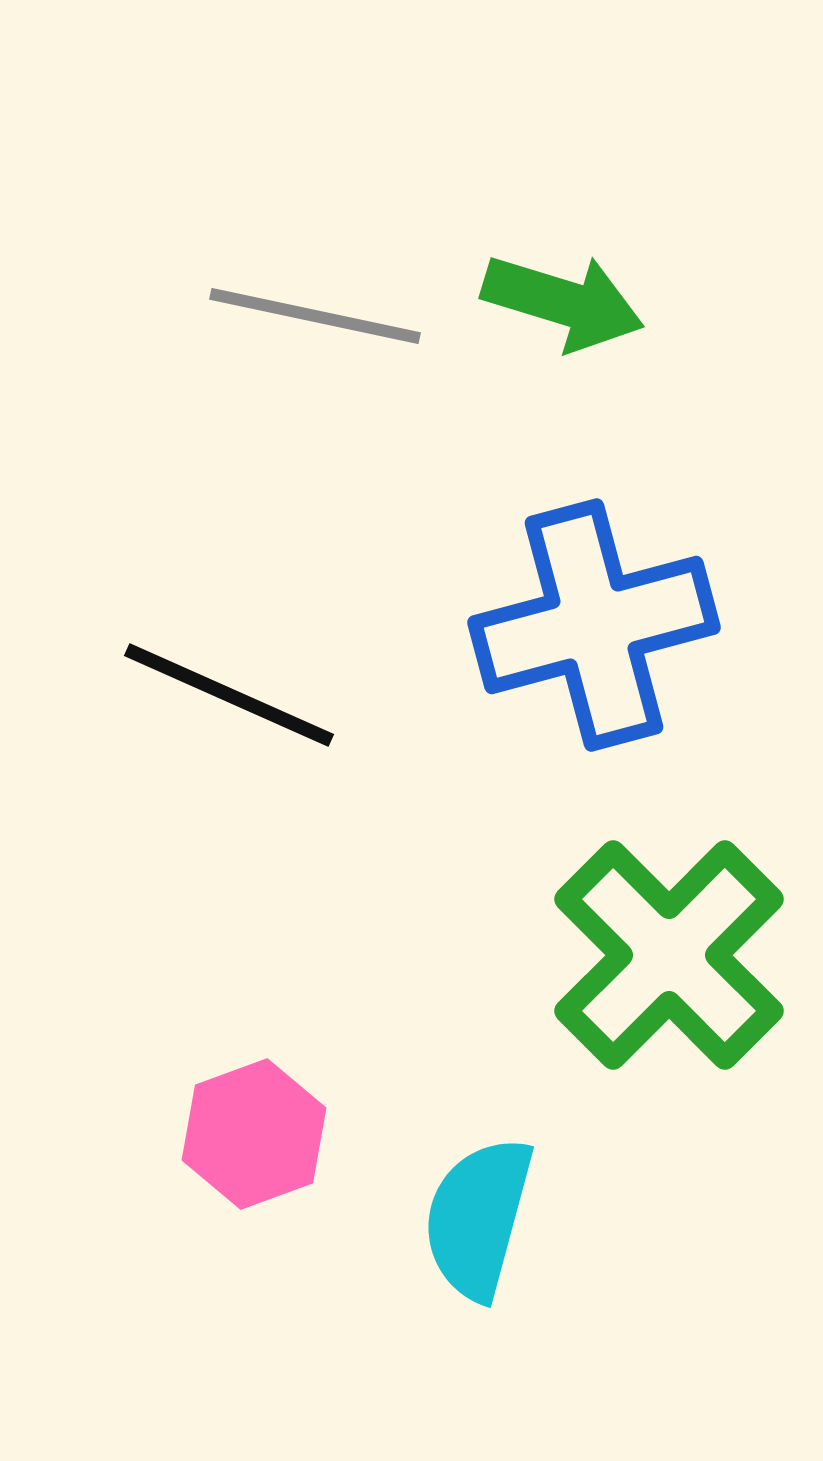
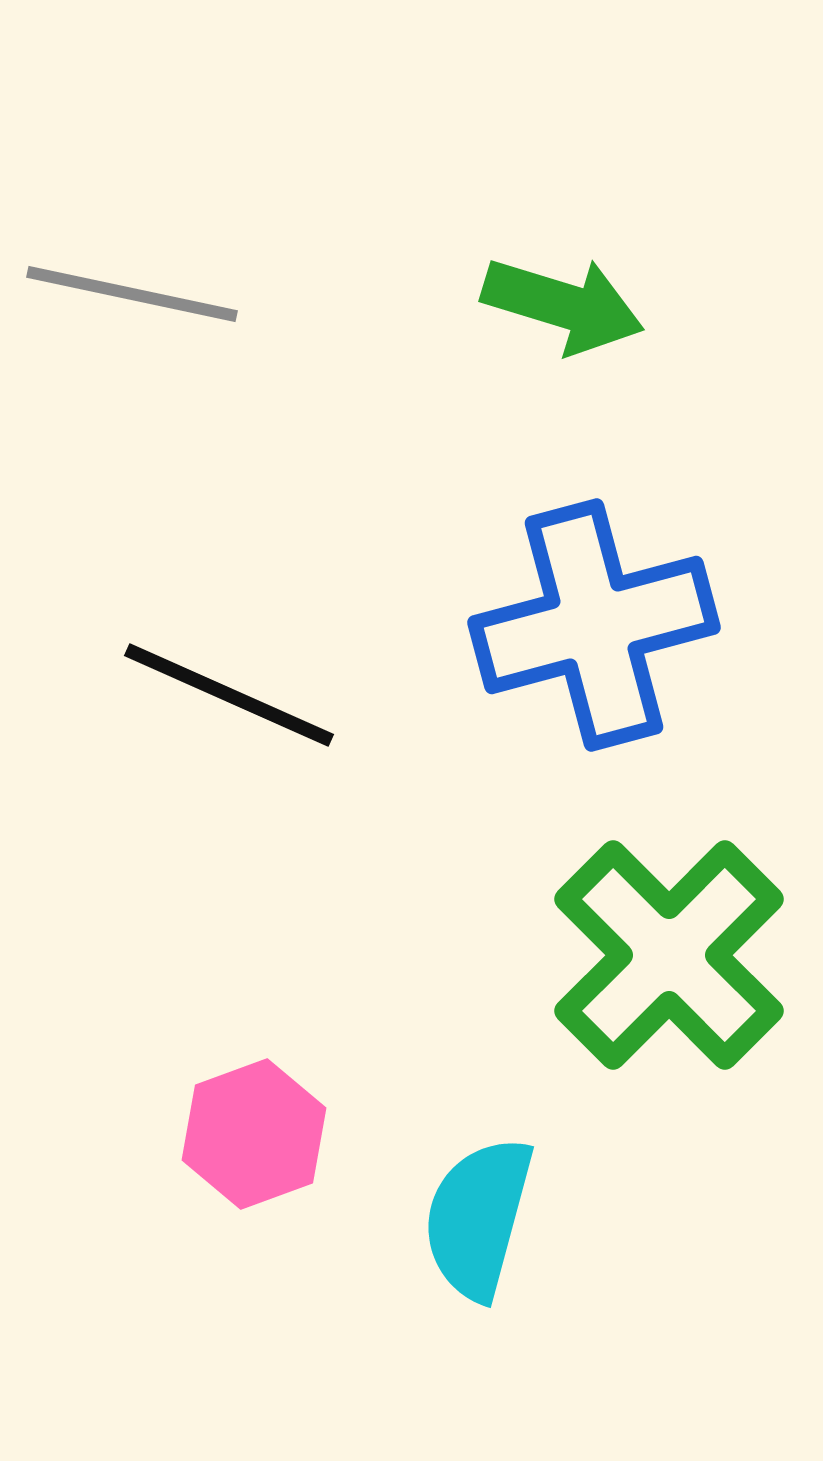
green arrow: moved 3 px down
gray line: moved 183 px left, 22 px up
